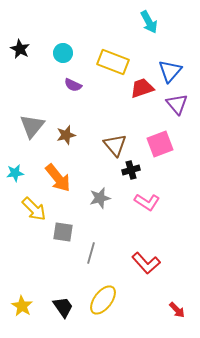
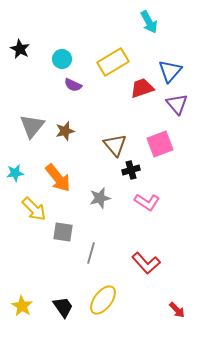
cyan circle: moved 1 px left, 6 px down
yellow rectangle: rotated 52 degrees counterclockwise
brown star: moved 1 px left, 4 px up
